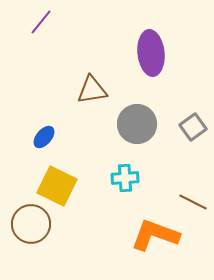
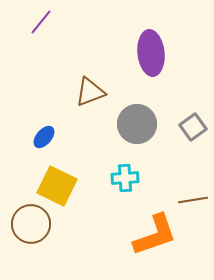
brown triangle: moved 2 px left, 2 px down; rotated 12 degrees counterclockwise
brown line: moved 2 px up; rotated 36 degrees counterclockwise
orange L-shape: rotated 141 degrees clockwise
